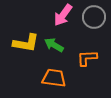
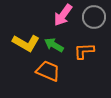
yellow L-shape: rotated 20 degrees clockwise
orange L-shape: moved 3 px left, 7 px up
orange trapezoid: moved 6 px left, 7 px up; rotated 15 degrees clockwise
